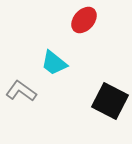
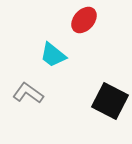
cyan trapezoid: moved 1 px left, 8 px up
gray L-shape: moved 7 px right, 2 px down
